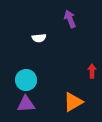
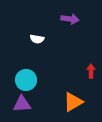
purple arrow: rotated 120 degrees clockwise
white semicircle: moved 2 px left, 1 px down; rotated 16 degrees clockwise
red arrow: moved 1 px left
purple triangle: moved 4 px left
